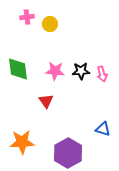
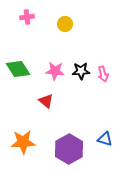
yellow circle: moved 15 px right
green diamond: rotated 25 degrees counterclockwise
pink arrow: moved 1 px right
red triangle: rotated 14 degrees counterclockwise
blue triangle: moved 2 px right, 10 px down
orange star: moved 1 px right
purple hexagon: moved 1 px right, 4 px up
